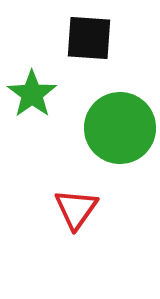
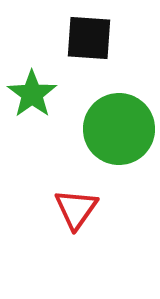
green circle: moved 1 px left, 1 px down
